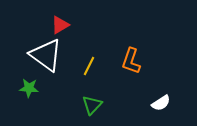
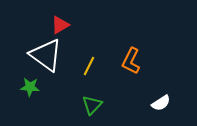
orange L-shape: rotated 8 degrees clockwise
green star: moved 1 px right, 1 px up
